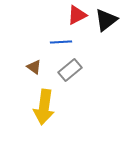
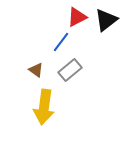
red triangle: moved 2 px down
blue line: rotated 50 degrees counterclockwise
brown triangle: moved 2 px right, 3 px down
